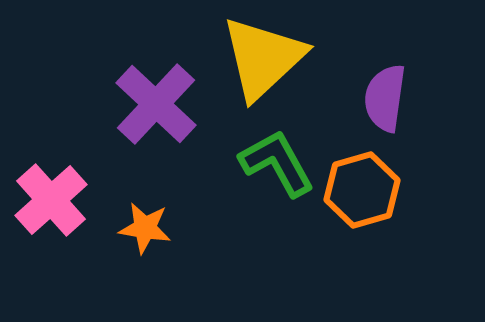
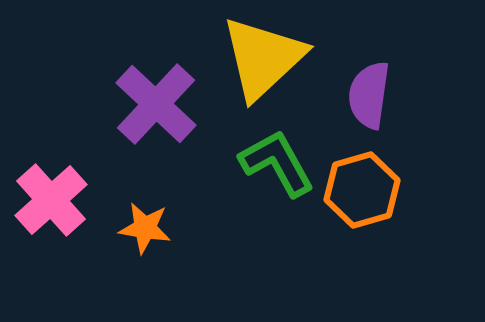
purple semicircle: moved 16 px left, 3 px up
